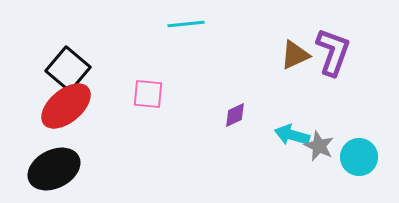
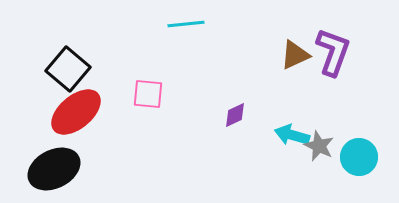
red ellipse: moved 10 px right, 6 px down
